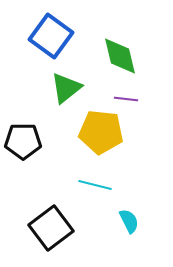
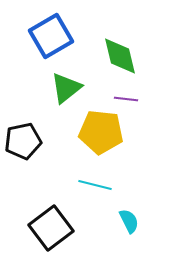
blue square: rotated 24 degrees clockwise
black pentagon: rotated 12 degrees counterclockwise
